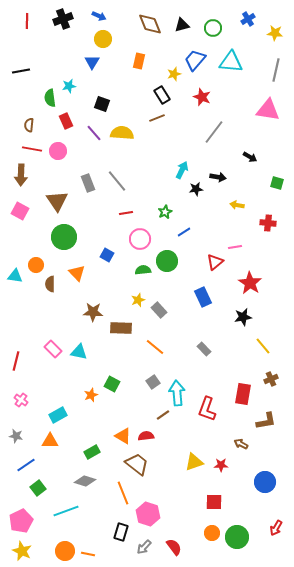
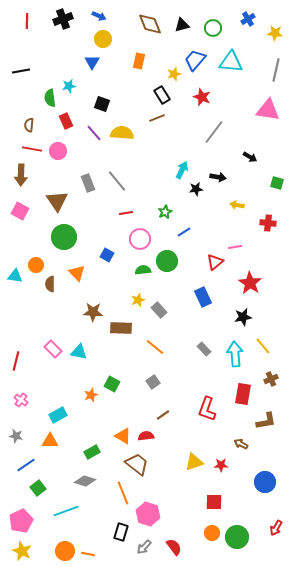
cyan arrow at (177, 393): moved 58 px right, 39 px up
